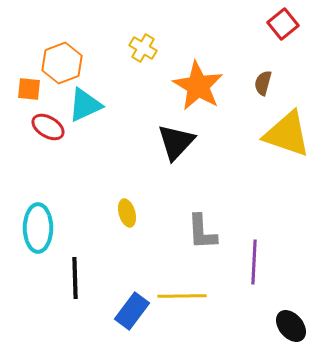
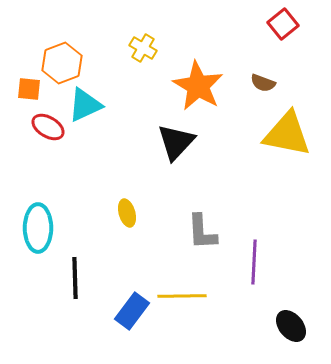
brown semicircle: rotated 85 degrees counterclockwise
yellow triangle: rotated 8 degrees counterclockwise
